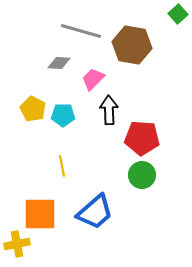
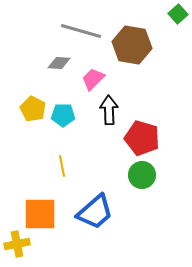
red pentagon: rotated 12 degrees clockwise
